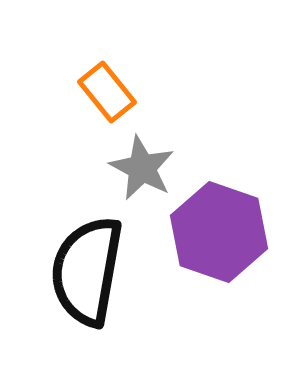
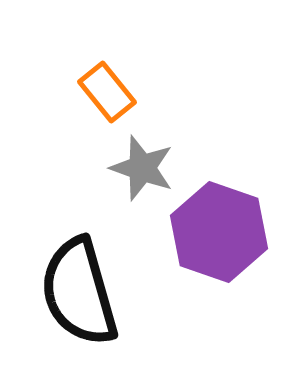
gray star: rotated 8 degrees counterclockwise
black semicircle: moved 8 px left, 21 px down; rotated 26 degrees counterclockwise
